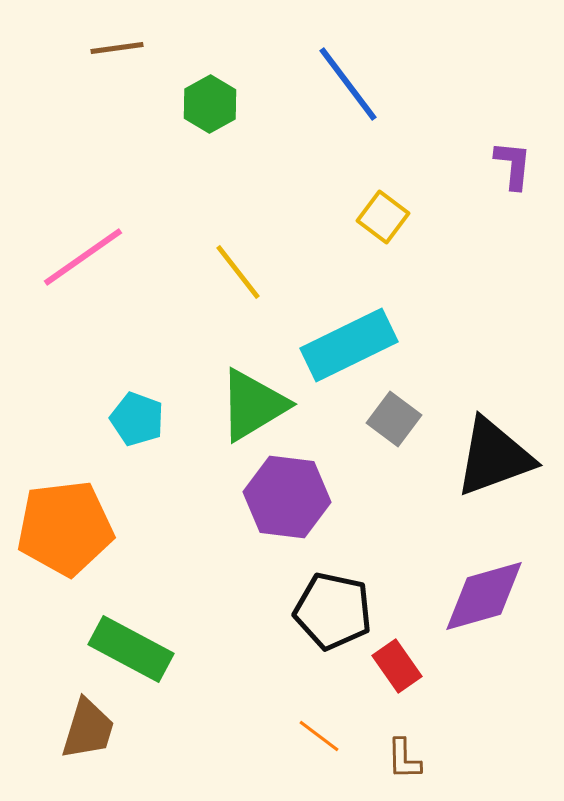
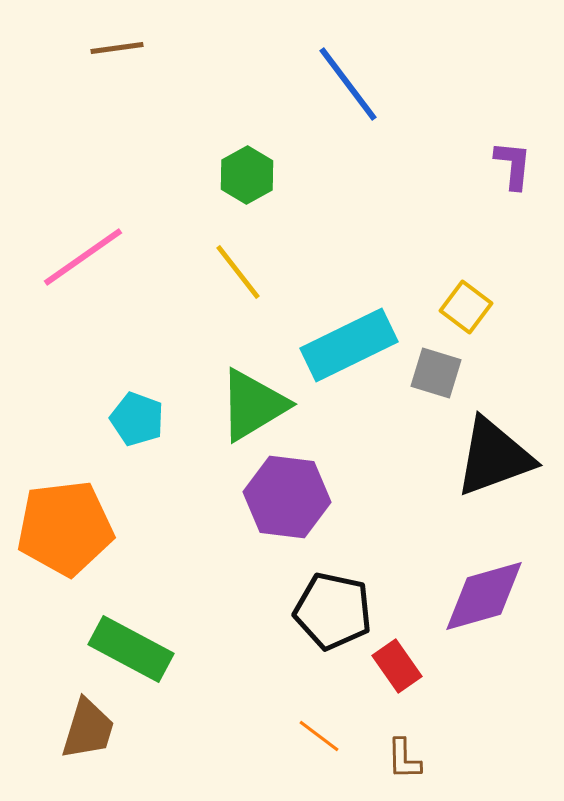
green hexagon: moved 37 px right, 71 px down
yellow square: moved 83 px right, 90 px down
gray square: moved 42 px right, 46 px up; rotated 20 degrees counterclockwise
